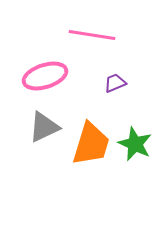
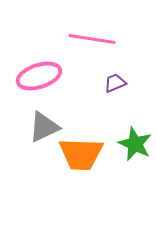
pink line: moved 4 px down
pink ellipse: moved 6 px left
orange trapezoid: moved 10 px left, 10 px down; rotated 75 degrees clockwise
